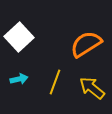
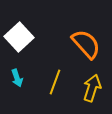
orange semicircle: rotated 80 degrees clockwise
cyan arrow: moved 2 px left, 1 px up; rotated 84 degrees clockwise
yellow arrow: rotated 68 degrees clockwise
